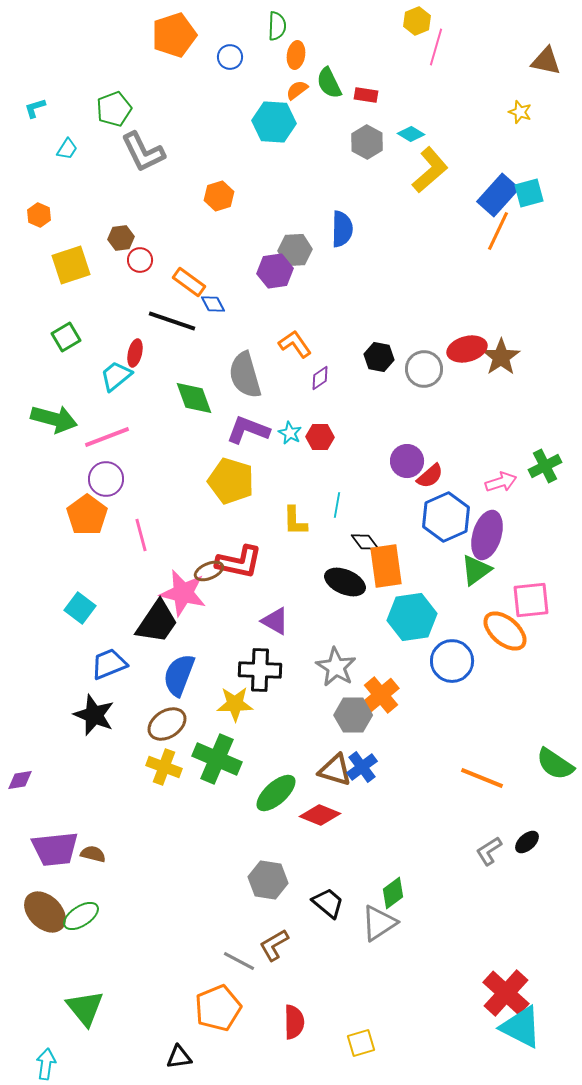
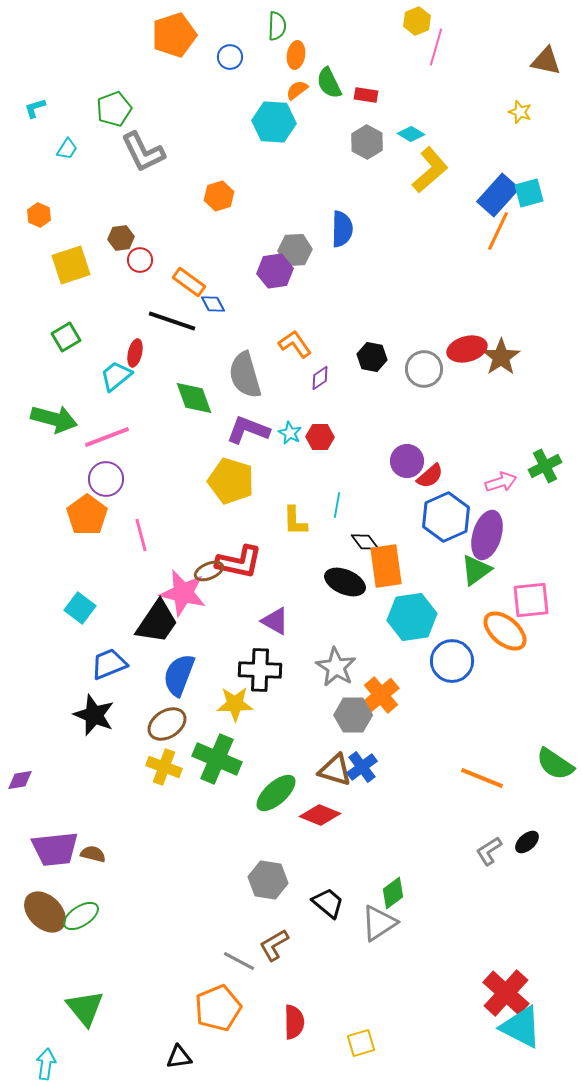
black hexagon at (379, 357): moved 7 px left
